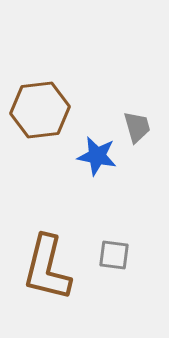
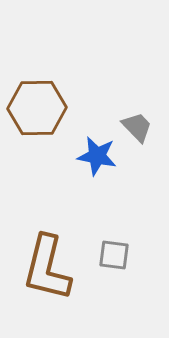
brown hexagon: moved 3 px left, 2 px up; rotated 6 degrees clockwise
gray trapezoid: rotated 28 degrees counterclockwise
